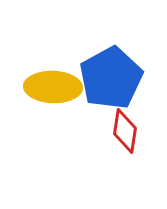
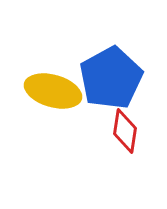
yellow ellipse: moved 4 px down; rotated 14 degrees clockwise
